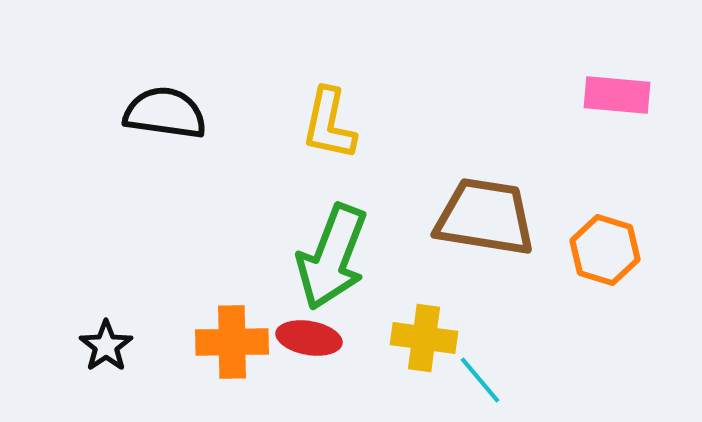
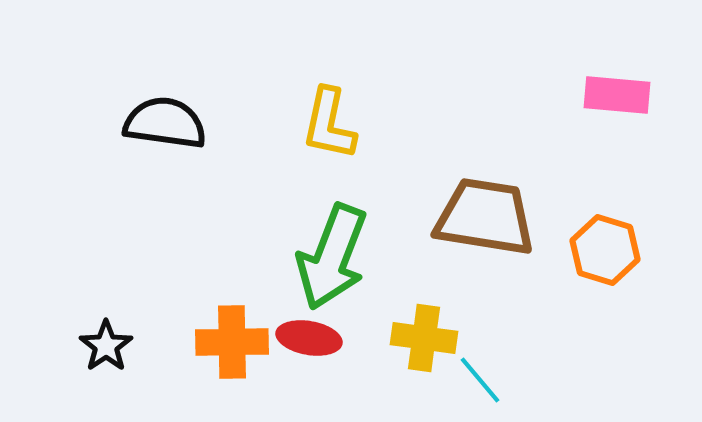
black semicircle: moved 10 px down
